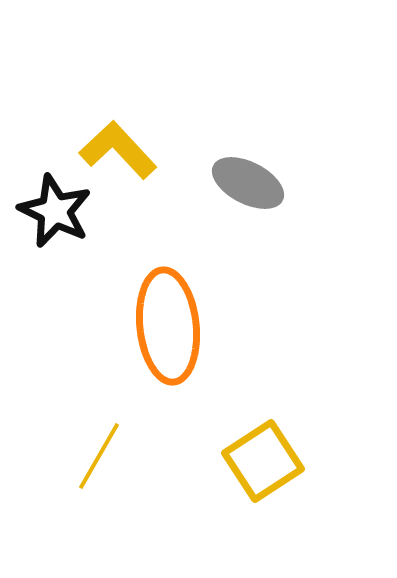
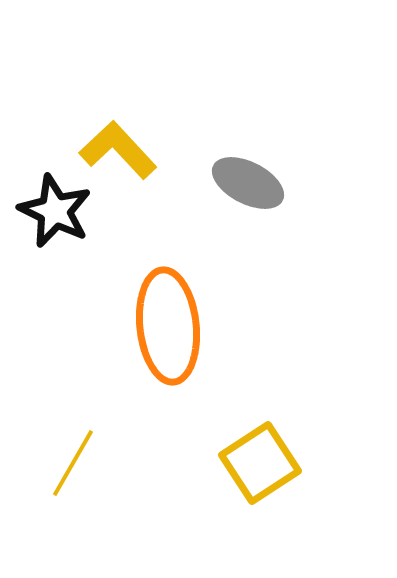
yellow line: moved 26 px left, 7 px down
yellow square: moved 3 px left, 2 px down
